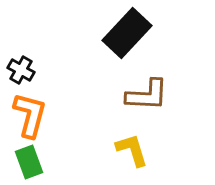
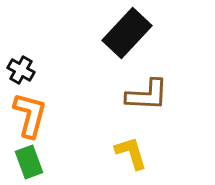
yellow L-shape: moved 1 px left, 3 px down
